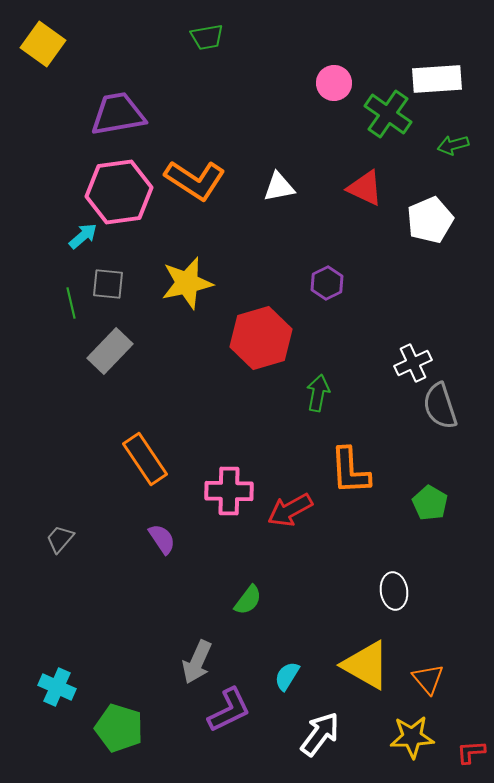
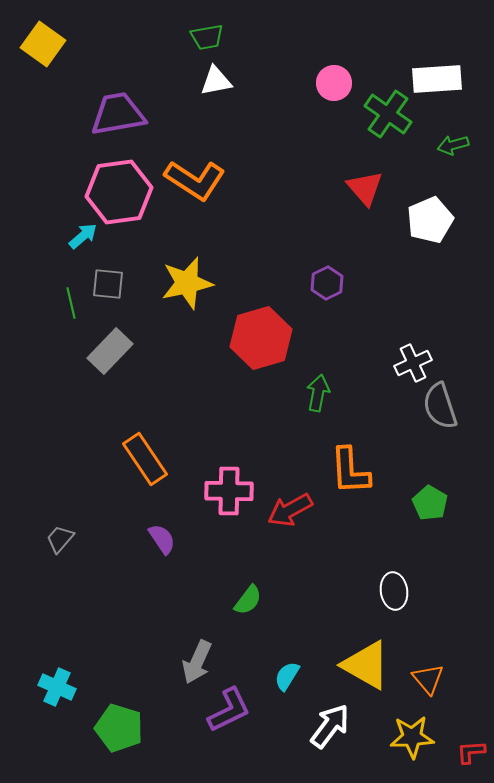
white triangle at (279, 187): moved 63 px left, 106 px up
red triangle at (365, 188): rotated 24 degrees clockwise
white arrow at (320, 734): moved 10 px right, 8 px up
